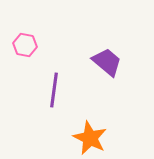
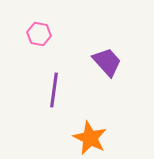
pink hexagon: moved 14 px right, 11 px up
purple trapezoid: rotated 8 degrees clockwise
